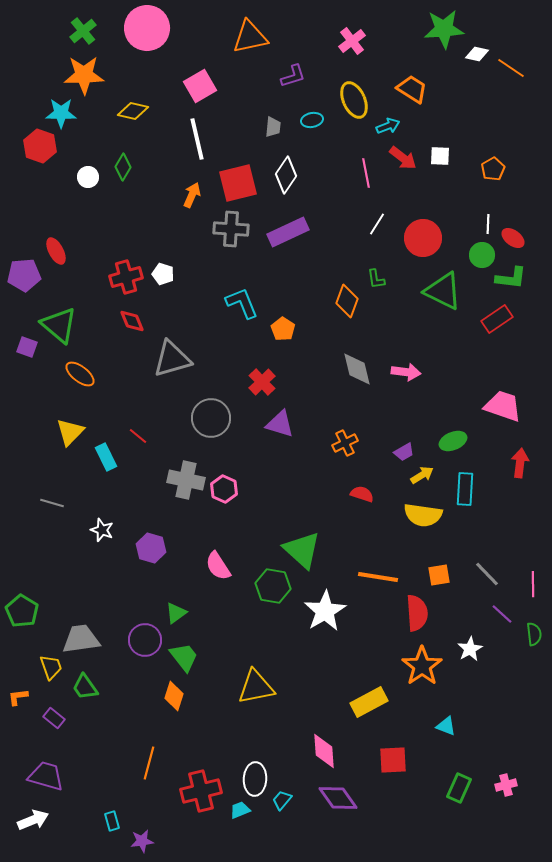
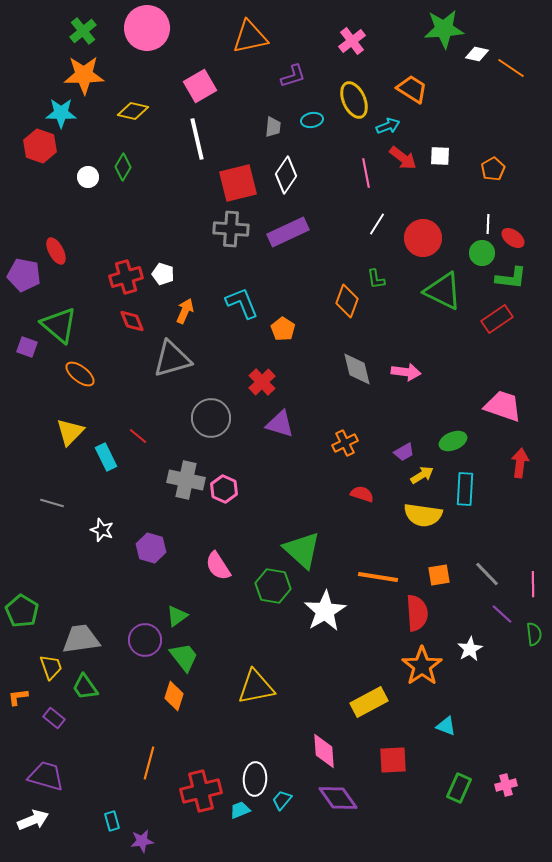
orange arrow at (192, 195): moved 7 px left, 116 px down
green circle at (482, 255): moved 2 px up
purple pentagon at (24, 275): rotated 16 degrees clockwise
green triangle at (176, 613): moved 1 px right, 3 px down
